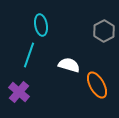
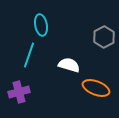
gray hexagon: moved 6 px down
orange ellipse: moved 1 px left, 3 px down; rotated 40 degrees counterclockwise
purple cross: rotated 35 degrees clockwise
